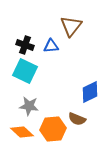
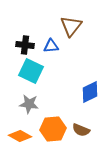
black cross: rotated 12 degrees counterclockwise
cyan square: moved 6 px right
gray star: moved 2 px up
brown semicircle: moved 4 px right, 11 px down
orange diamond: moved 2 px left, 4 px down; rotated 15 degrees counterclockwise
